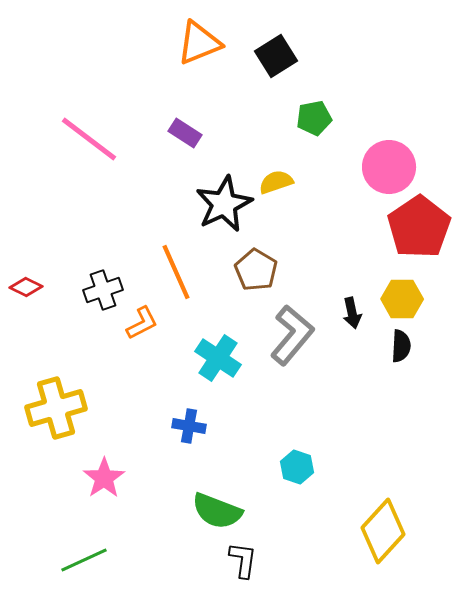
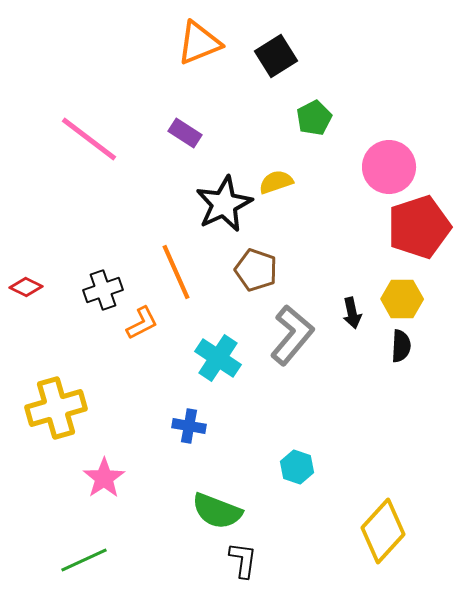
green pentagon: rotated 16 degrees counterclockwise
red pentagon: rotated 16 degrees clockwise
brown pentagon: rotated 12 degrees counterclockwise
